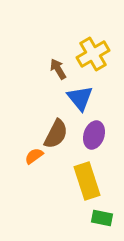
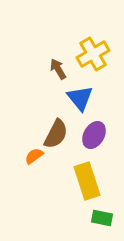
purple ellipse: rotated 12 degrees clockwise
